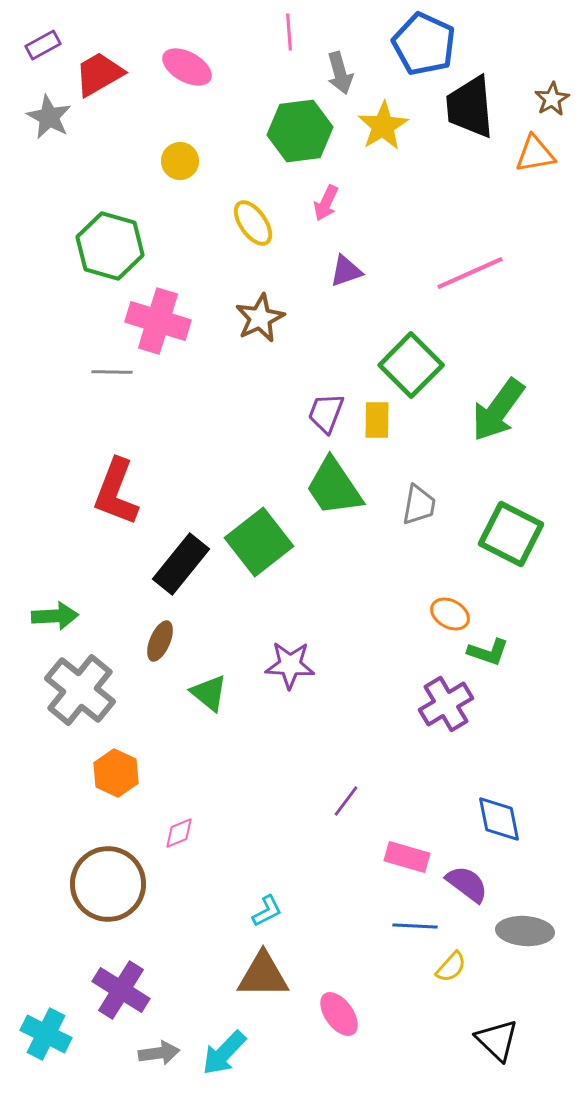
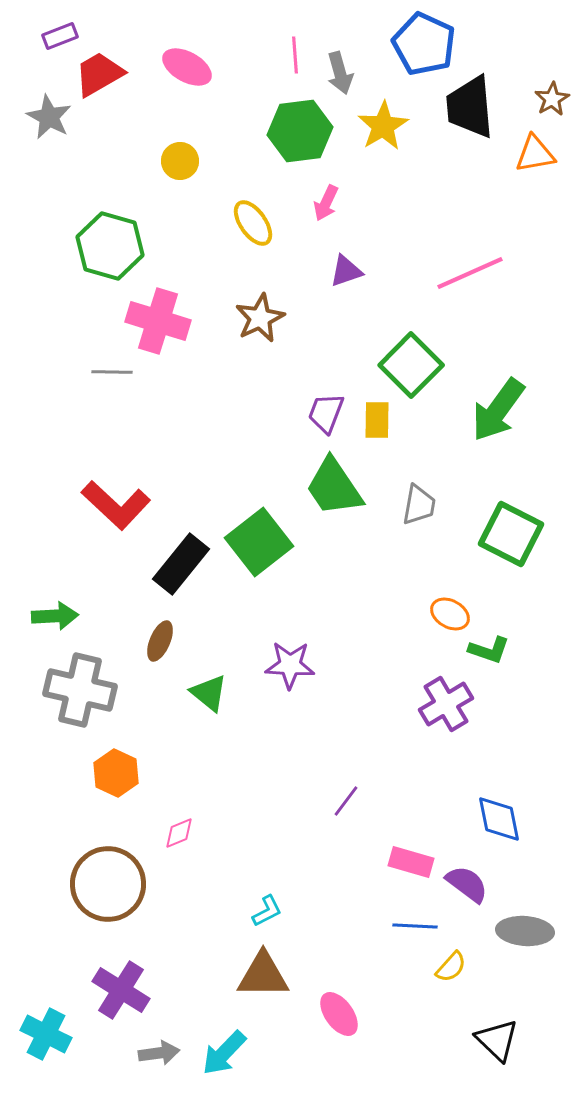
pink line at (289, 32): moved 6 px right, 23 px down
purple rectangle at (43, 45): moved 17 px right, 9 px up; rotated 8 degrees clockwise
red L-shape at (116, 492): moved 13 px down; rotated 68 degrees counterclockwise
green L-shape at (488, 652): moved 1 px right, 2 px up
gray cross at (80, 690): rotated 26 degrees counterclockwise
pink rectangle at (407, 857): moved 4 px right, 5 px down
